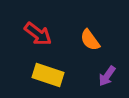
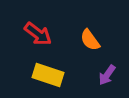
purple arrow: moved 1 px up
